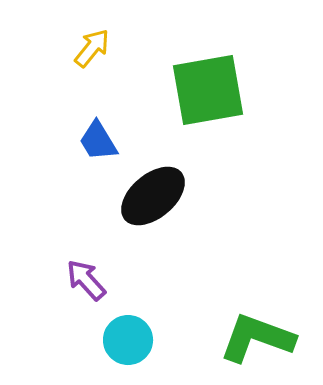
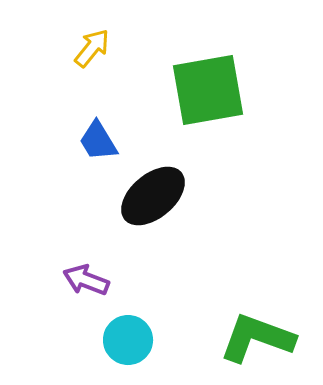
purple arrow: rotated 27 degrees counterclockwise
